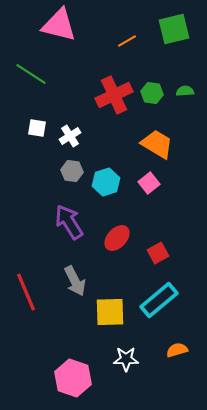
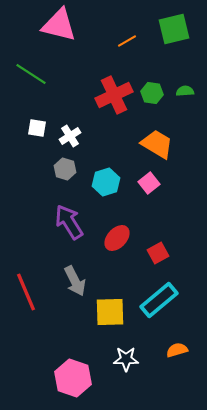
gray hexagon: moved 7 px left, 2 px up; rotated 10 degrees clockwise
